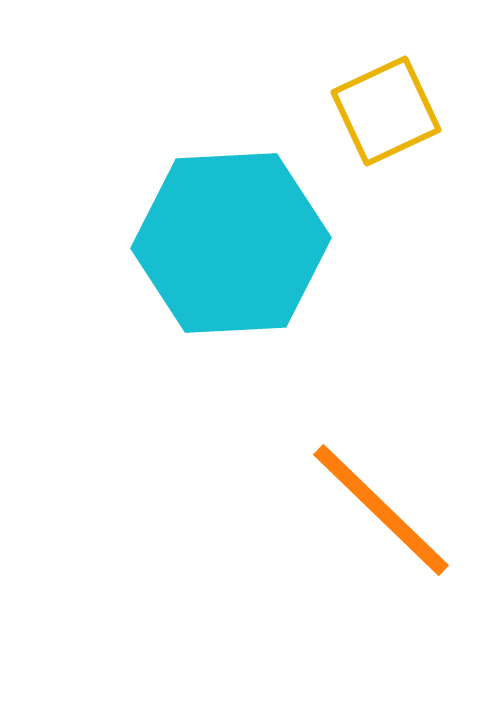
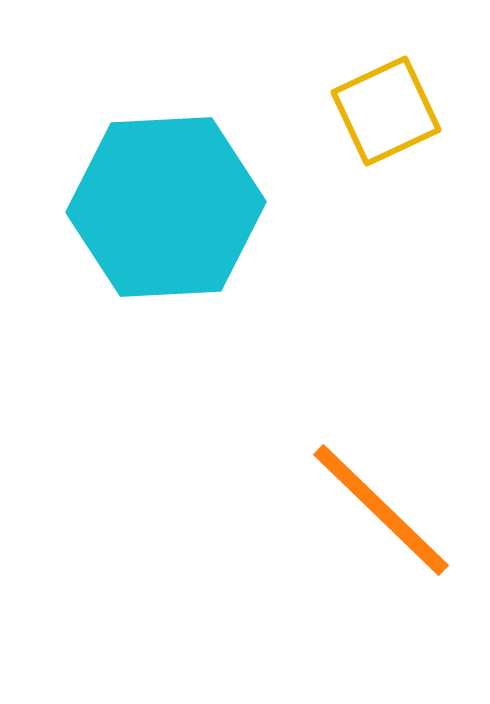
cyan hexagon: moved 65 px left, 36 px up
